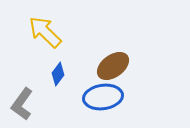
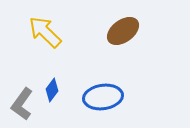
brown ellipse: moved 10 px right, 35 px up
blue diamond: moved 6 px left, 16 px down
